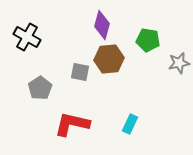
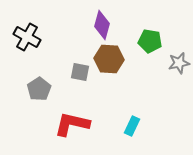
green pentagon: moved 2 px right, 1 px down
brown hexagon: rotated 8 degrees clockwise
gray pentagon: moved 1 px left, 1 px down
cyan rectangle: moved 2 px right, 2 px down
